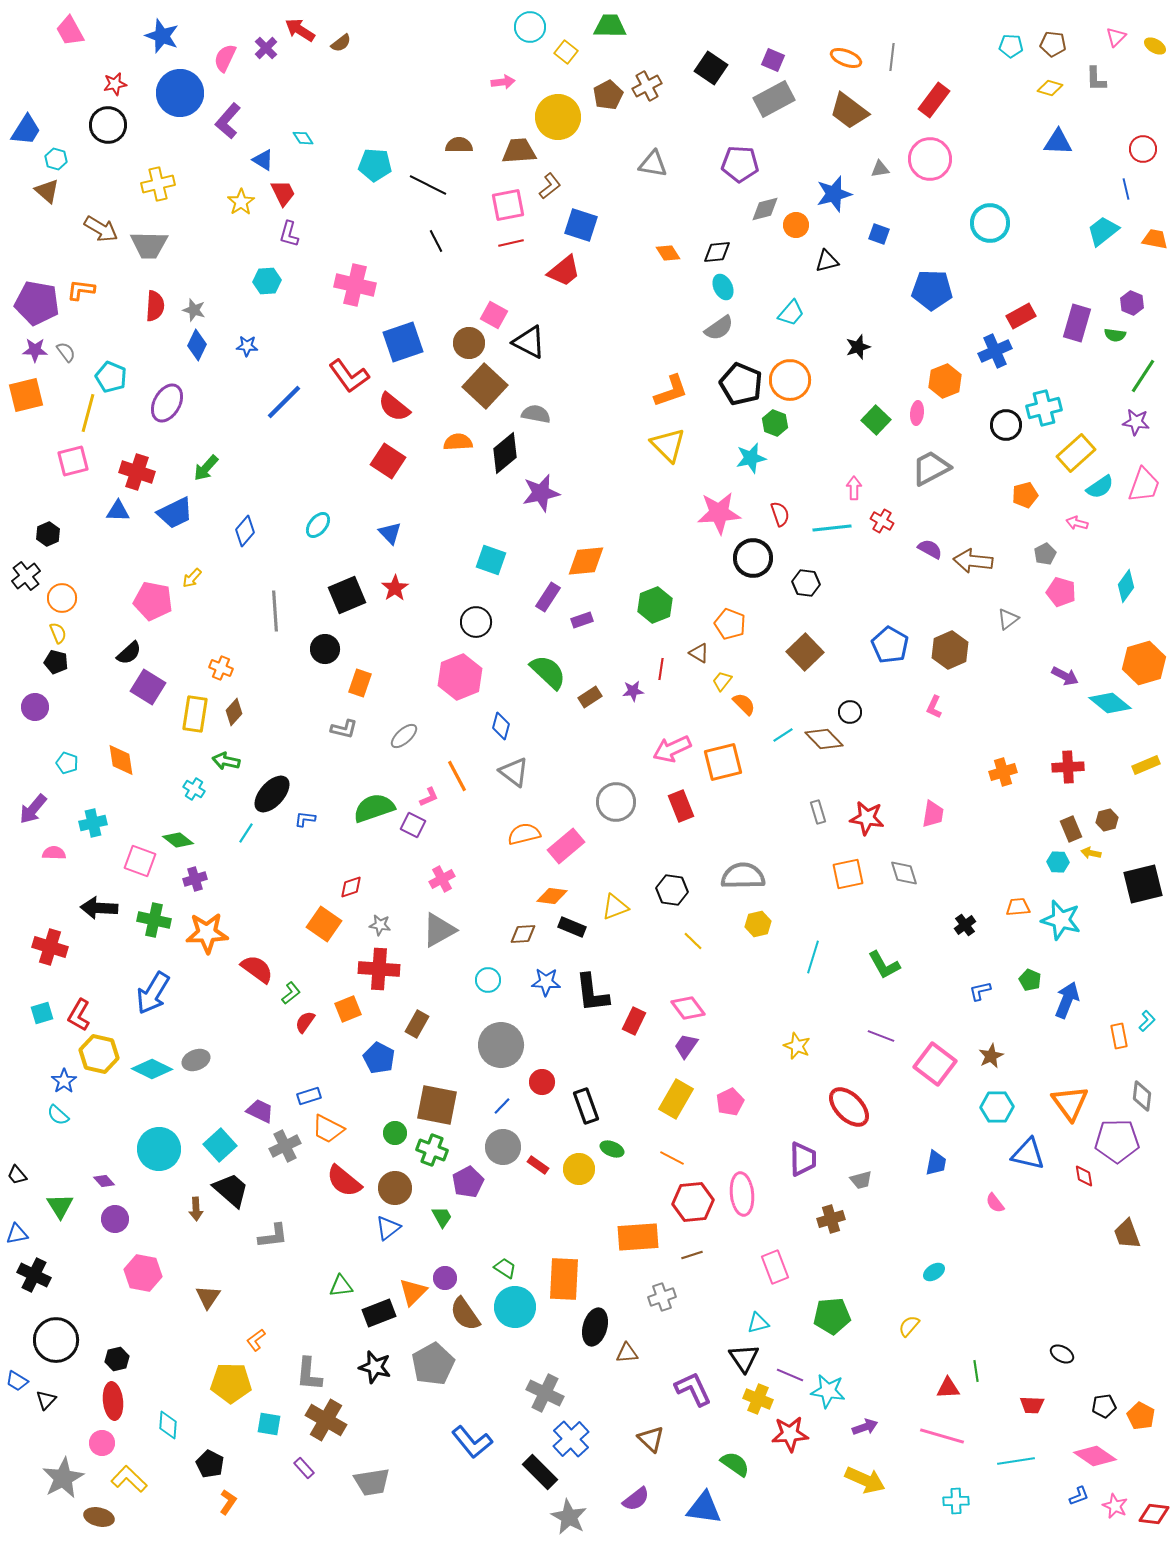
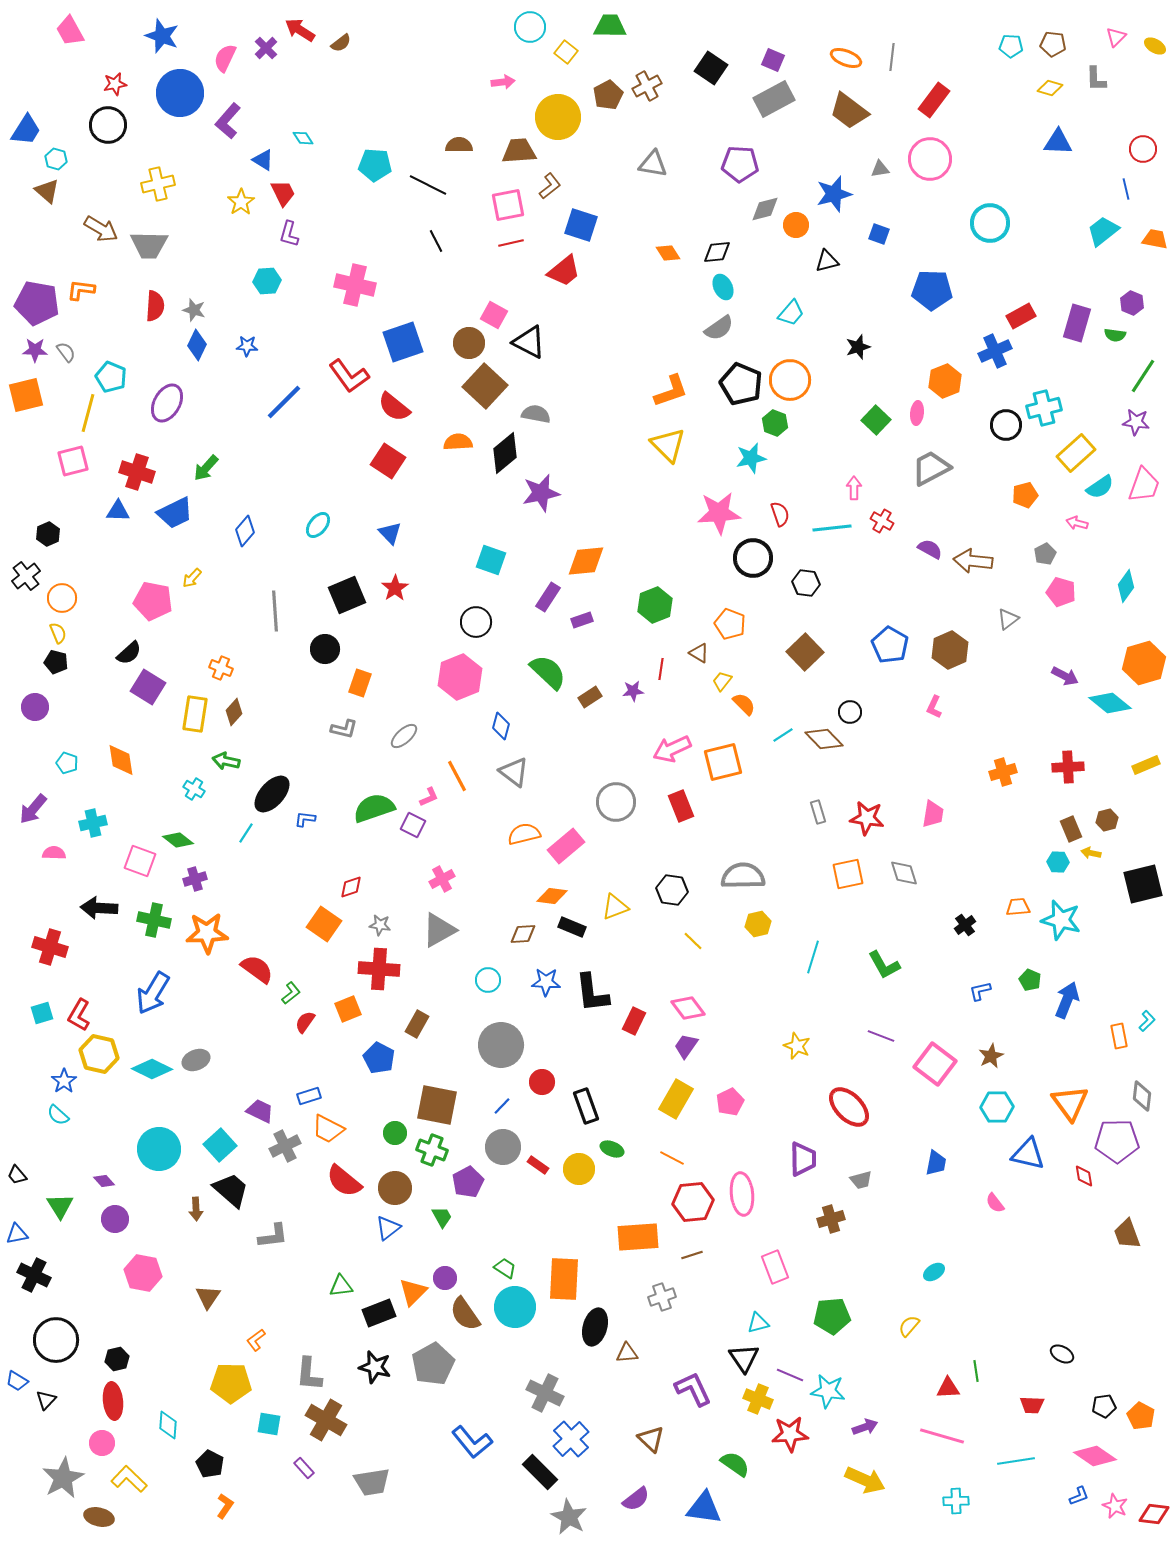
orange L-shape at (228, 1502): moved 3 px left, 4 px down
